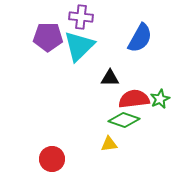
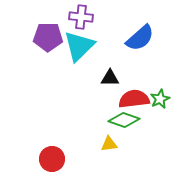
blue semicircle: rotated 20 degrees clockwise
